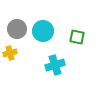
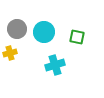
cyan circle: moved 1 px right, 1 px down
